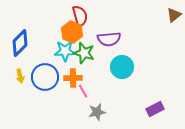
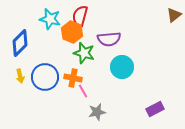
red semicircle: rotated 150 degrees counterclockwise
cyan star: moved 15 px left, 32 px up; rotated 15 degrees clockwise
orange cross: rotated 12 degrees clockwise
